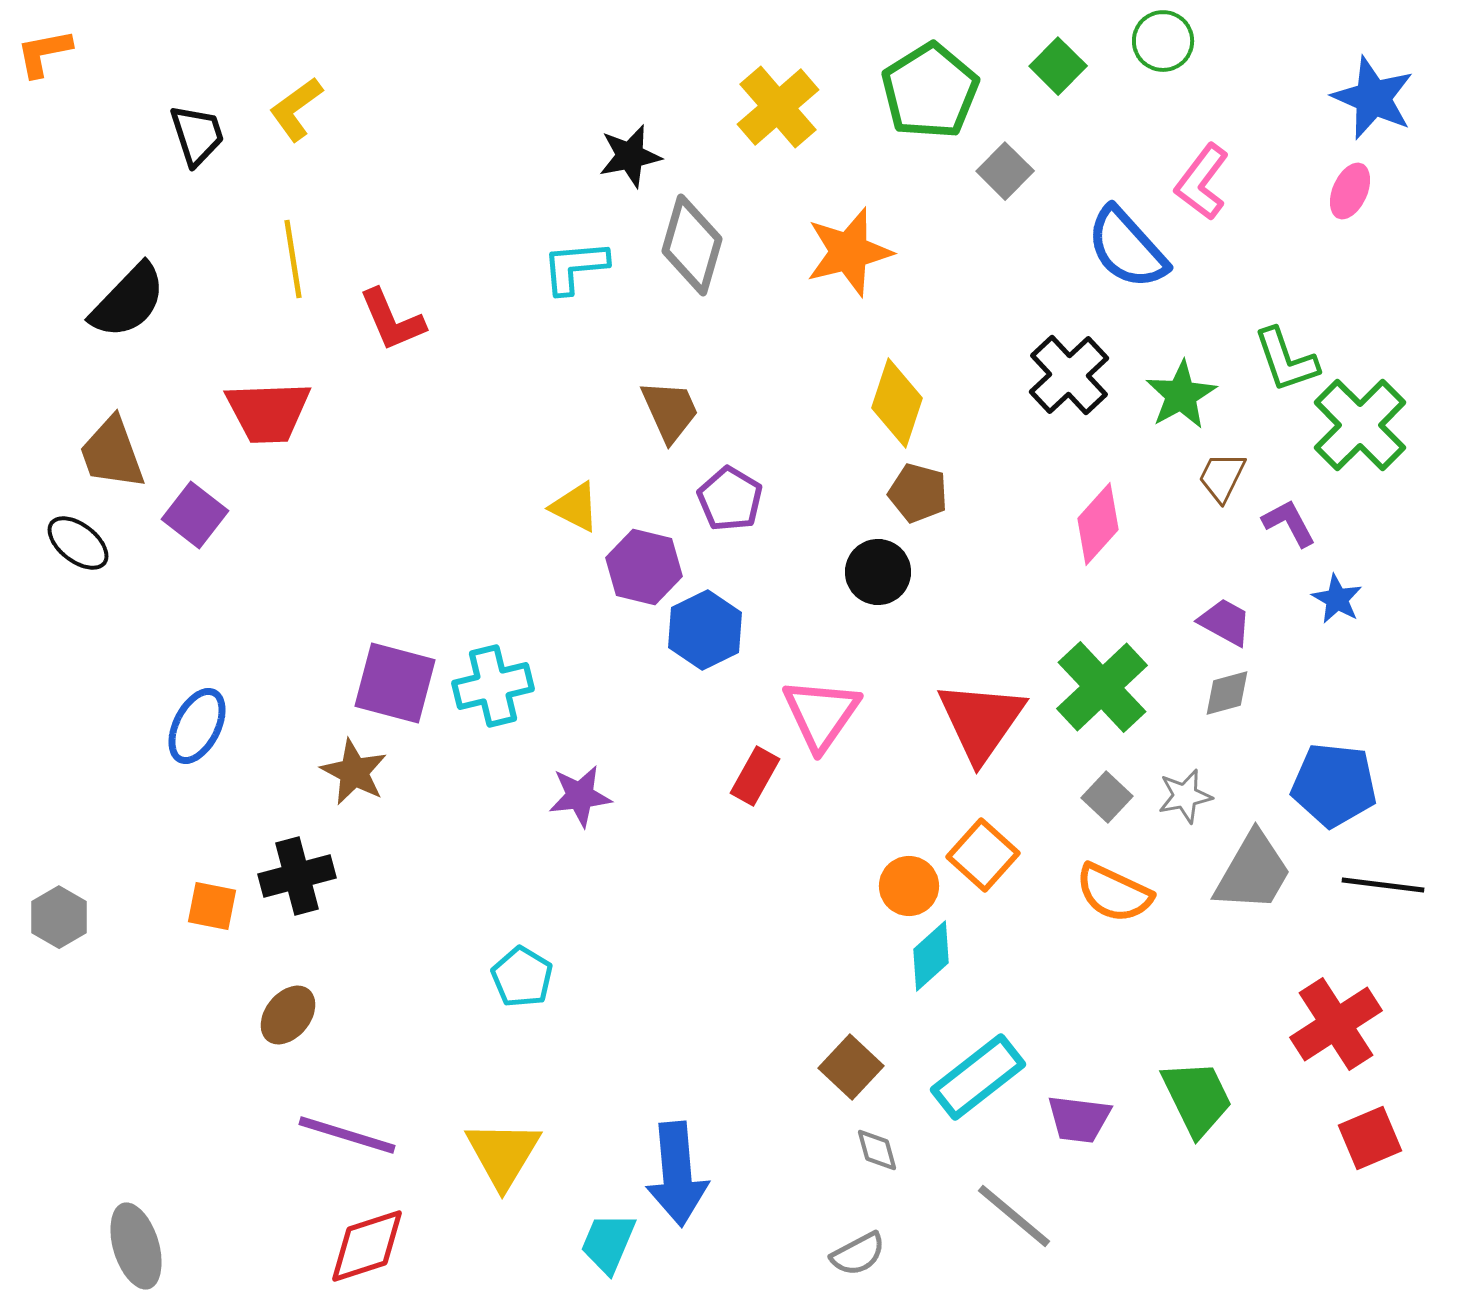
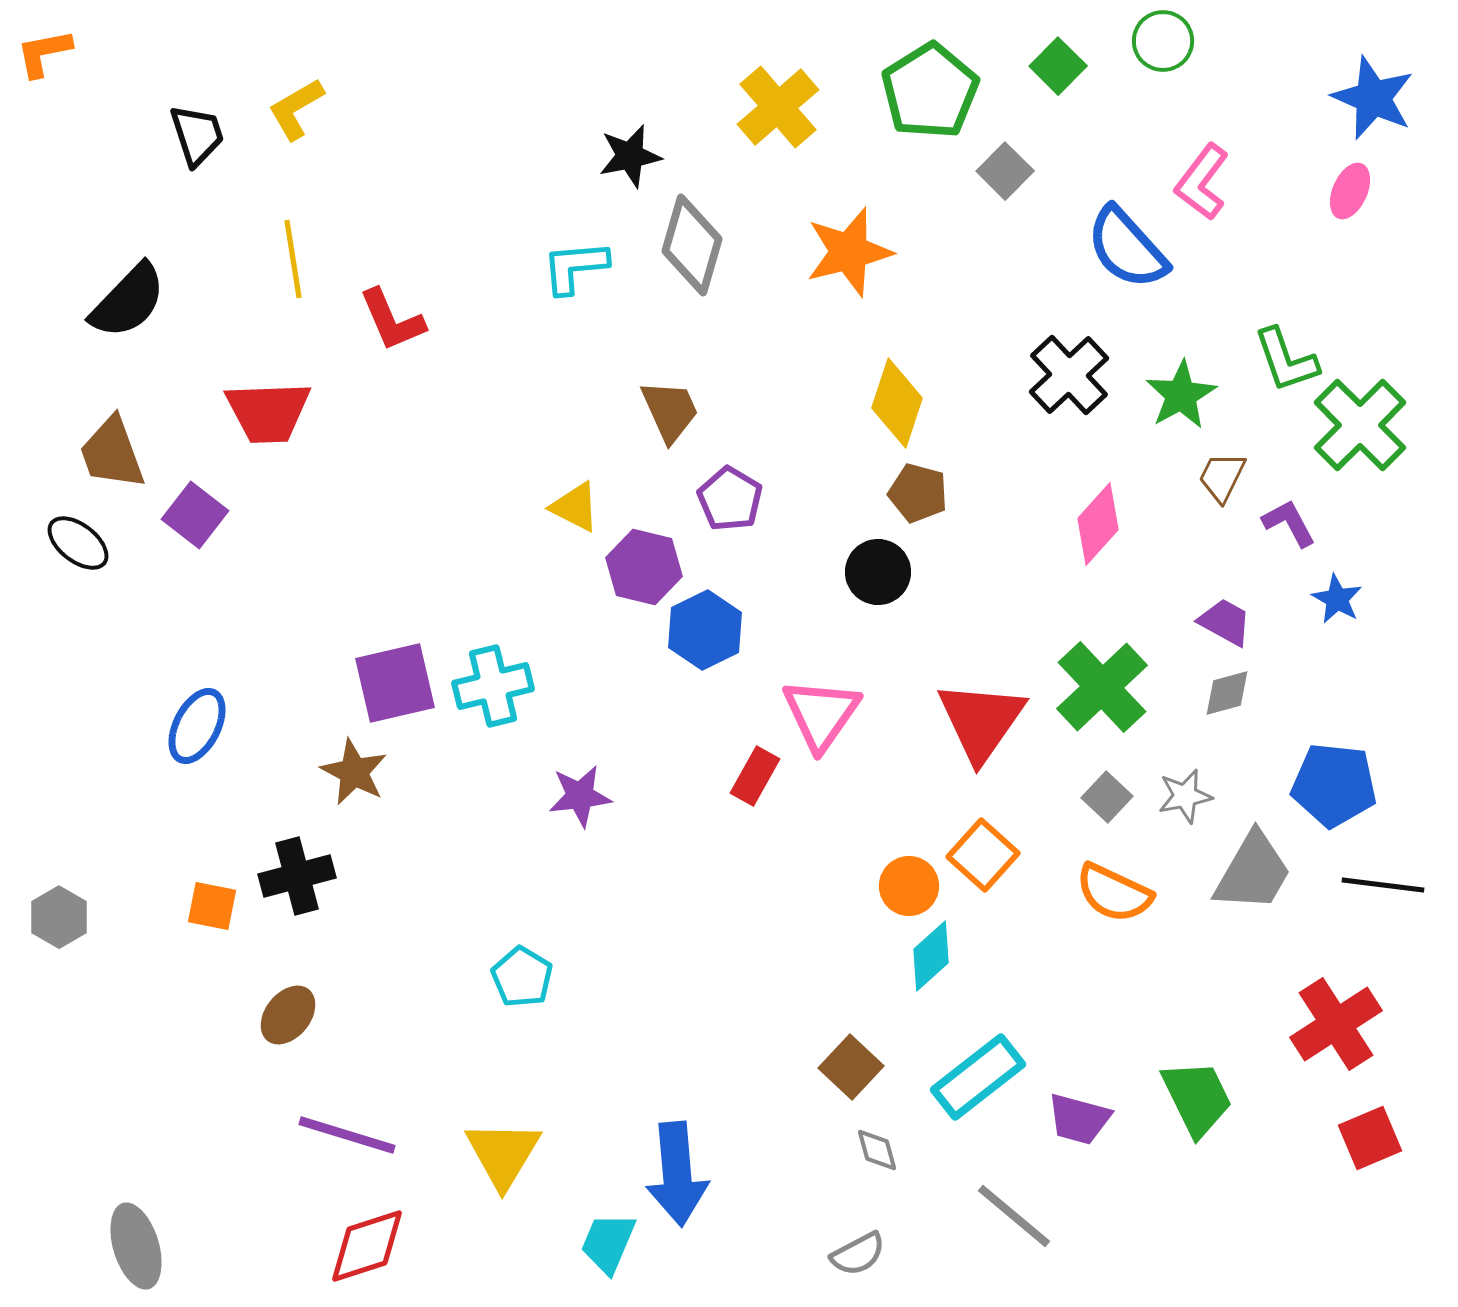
yellow L-shape at (296, 109): rotated 6 degrees clockwise
purple square at (395, 683): rotated 28 degrees counterclockwise
purple trapezoid at (1079, 1119): rotated 8 degrees clockwise
